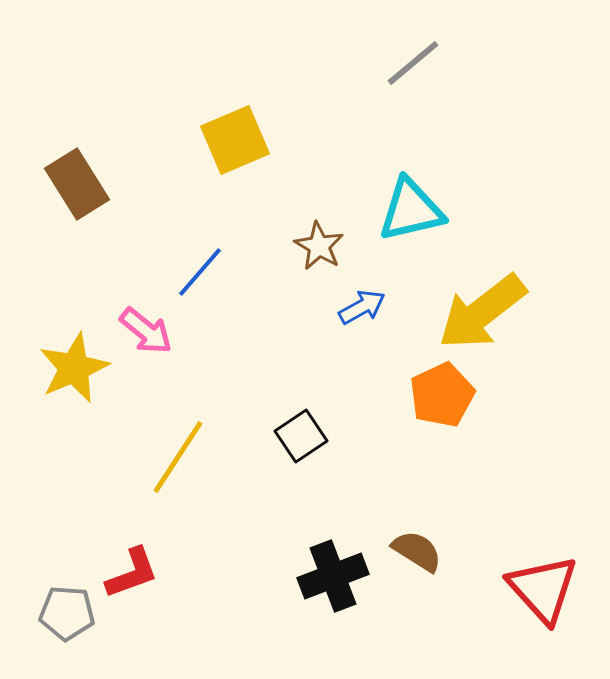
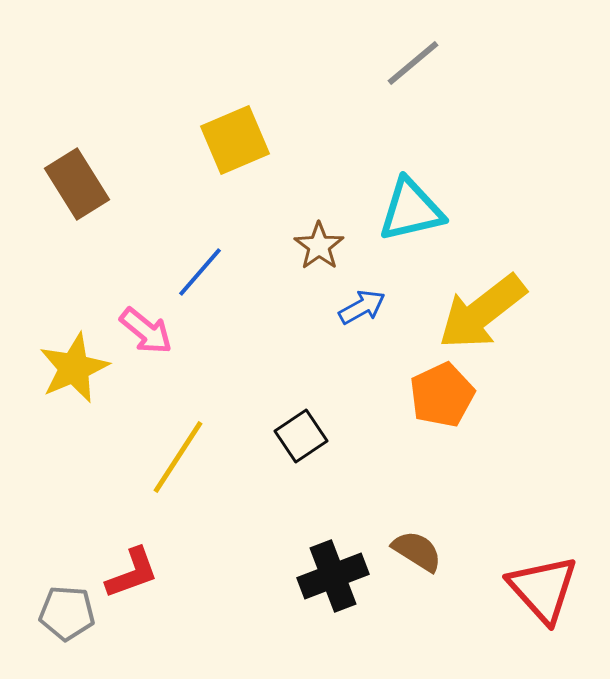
brown star: rotated 6 degrees clockwise
